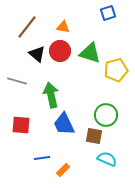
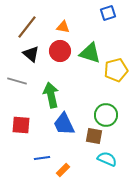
black triangle: moved 6 px left
